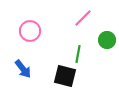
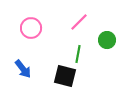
pink line: moved 4 px left, 4 px down
pink circle: moved 1 px right, 3 px up
